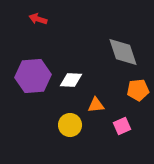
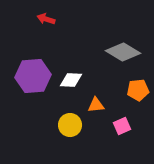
red arrow: moved 8 px right
gray diamond: rotated 40 degrees counterclockwise
